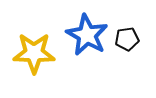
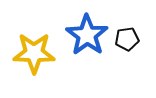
blue star: rotated 6 degrees clockwise
